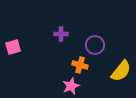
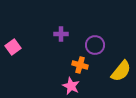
pink square: rotated 21 degrees counterclockwise
pink star: rotated 24 degrees counterclockwise
